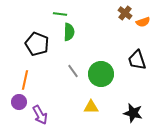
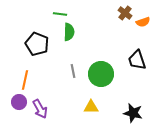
gray line: rotated 24 degrees clockwise
purple arrow: moved 6 px up
